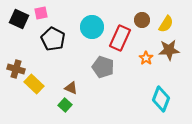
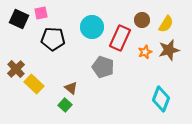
black pentagon: rotated 25 degrees counterclockwise
brown star: rotated 10 degrees counterclockwise
orange star: moved 1 px left, 6 px up; rotated 16 degrees clockwise
brown cross: rotated 30 degrees clockwise
brown triangle: rotated 16 degrees clockwise
